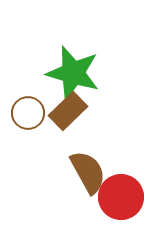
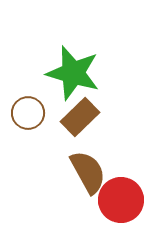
brown rectangle: moved 12 px right, 6 px down
red circle: moved 3 px down
